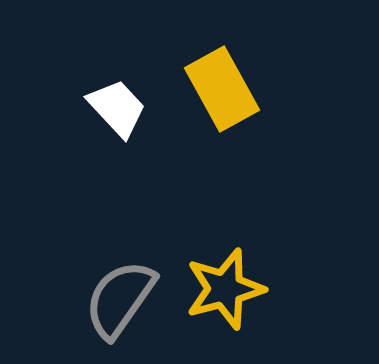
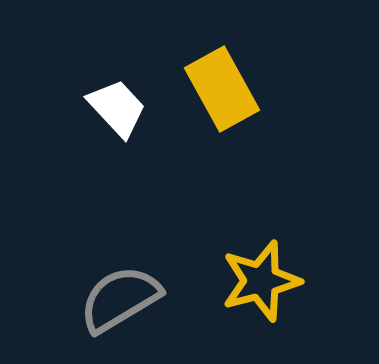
yellow star: moved 36 px right, 8 px up
gray semicircle: rotated 24 degrees clockwise
